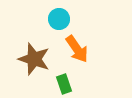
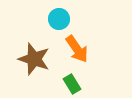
green rectangle: moved 8 px right; rotated 12 degrees counterclockwise
